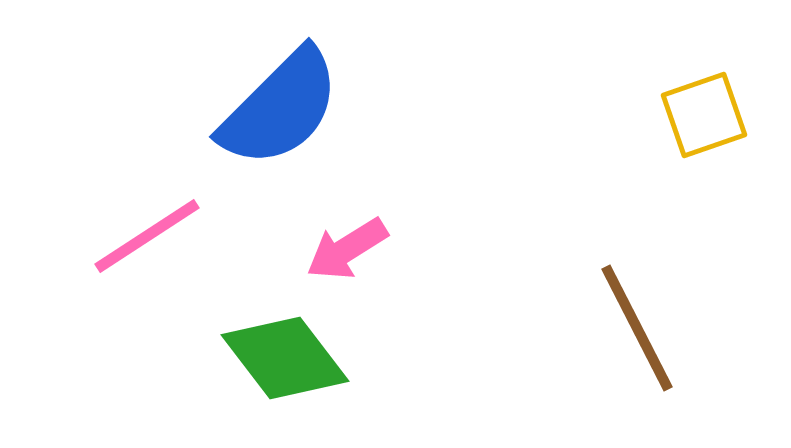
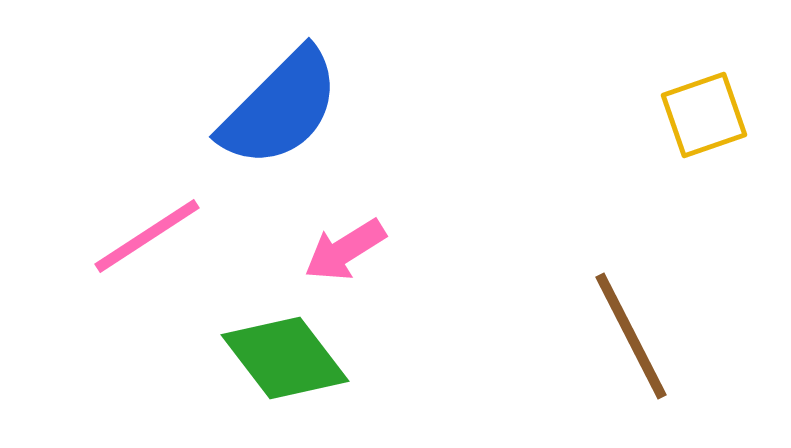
pink arrow: moved 2 px left, 1 px down
brown line: moved 6 px left, 8 px down
